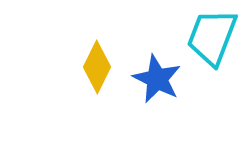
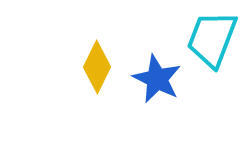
cyan trapezoid: moved 2 px down
